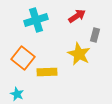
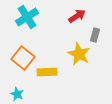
cyan cross: moved 9 px left, 3 px up; rotated 15 degrees counterclockwise
